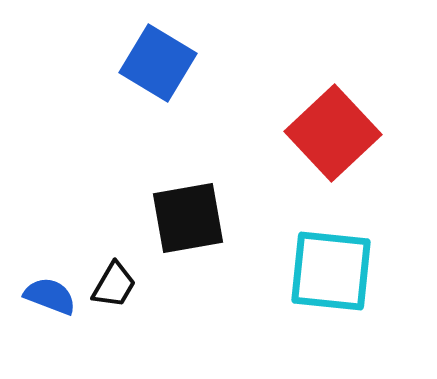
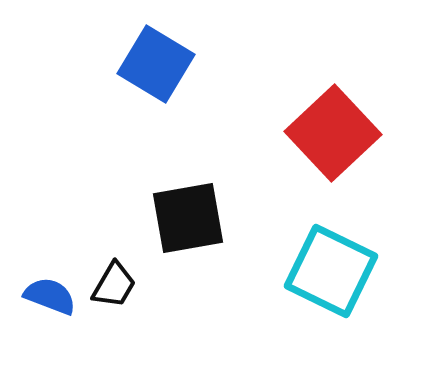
blue square: moved 2 px left, 1 px down
cyan square: rotated 20 degrees clockwise
